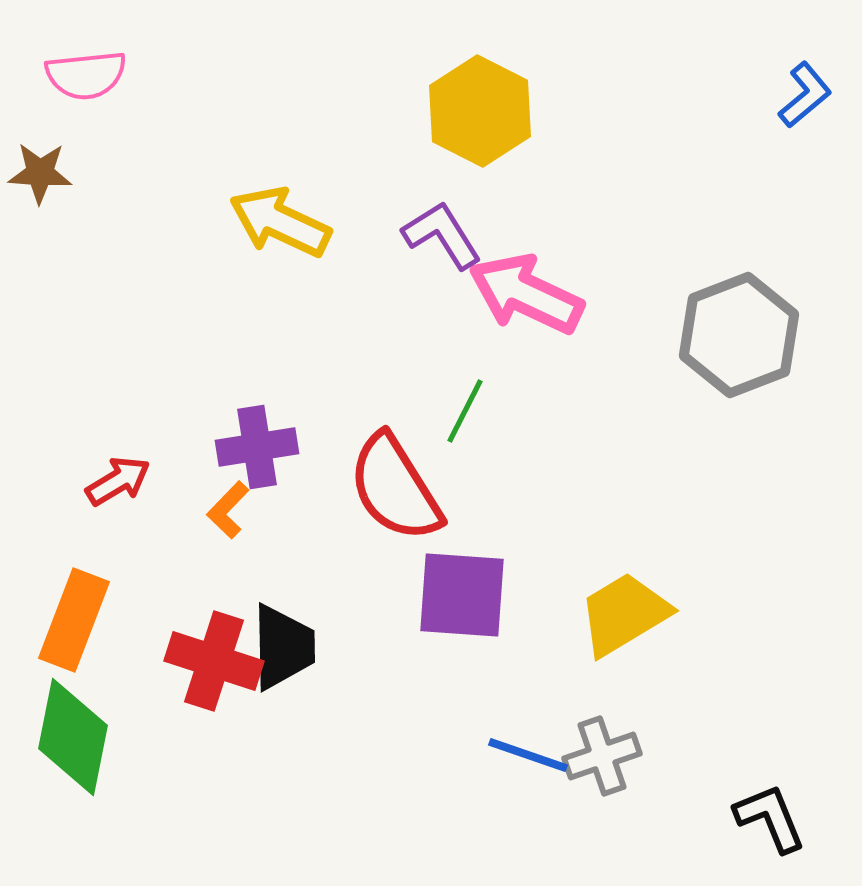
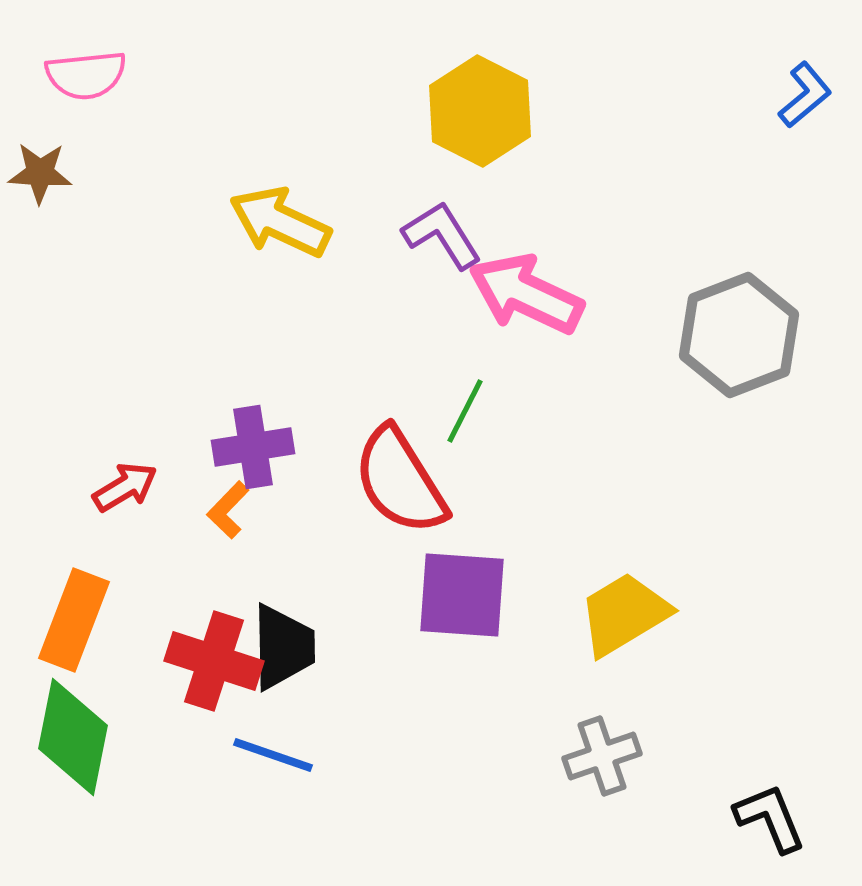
purple cross: moved 4 px left
red arrow: moved 7 px right, 6 px down
red semicircle: moved 5 px right, 7 px up
blue line: moved 255 px left
